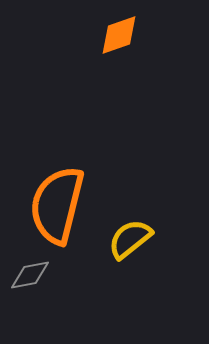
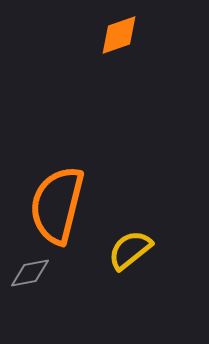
yellow semicircle: moved 11 px down
gray diamond: moved 2 px up
